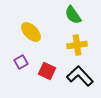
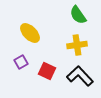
green semicircle: moved 5 px right
yellow ellipse: moved 1 px left, 1 px down
